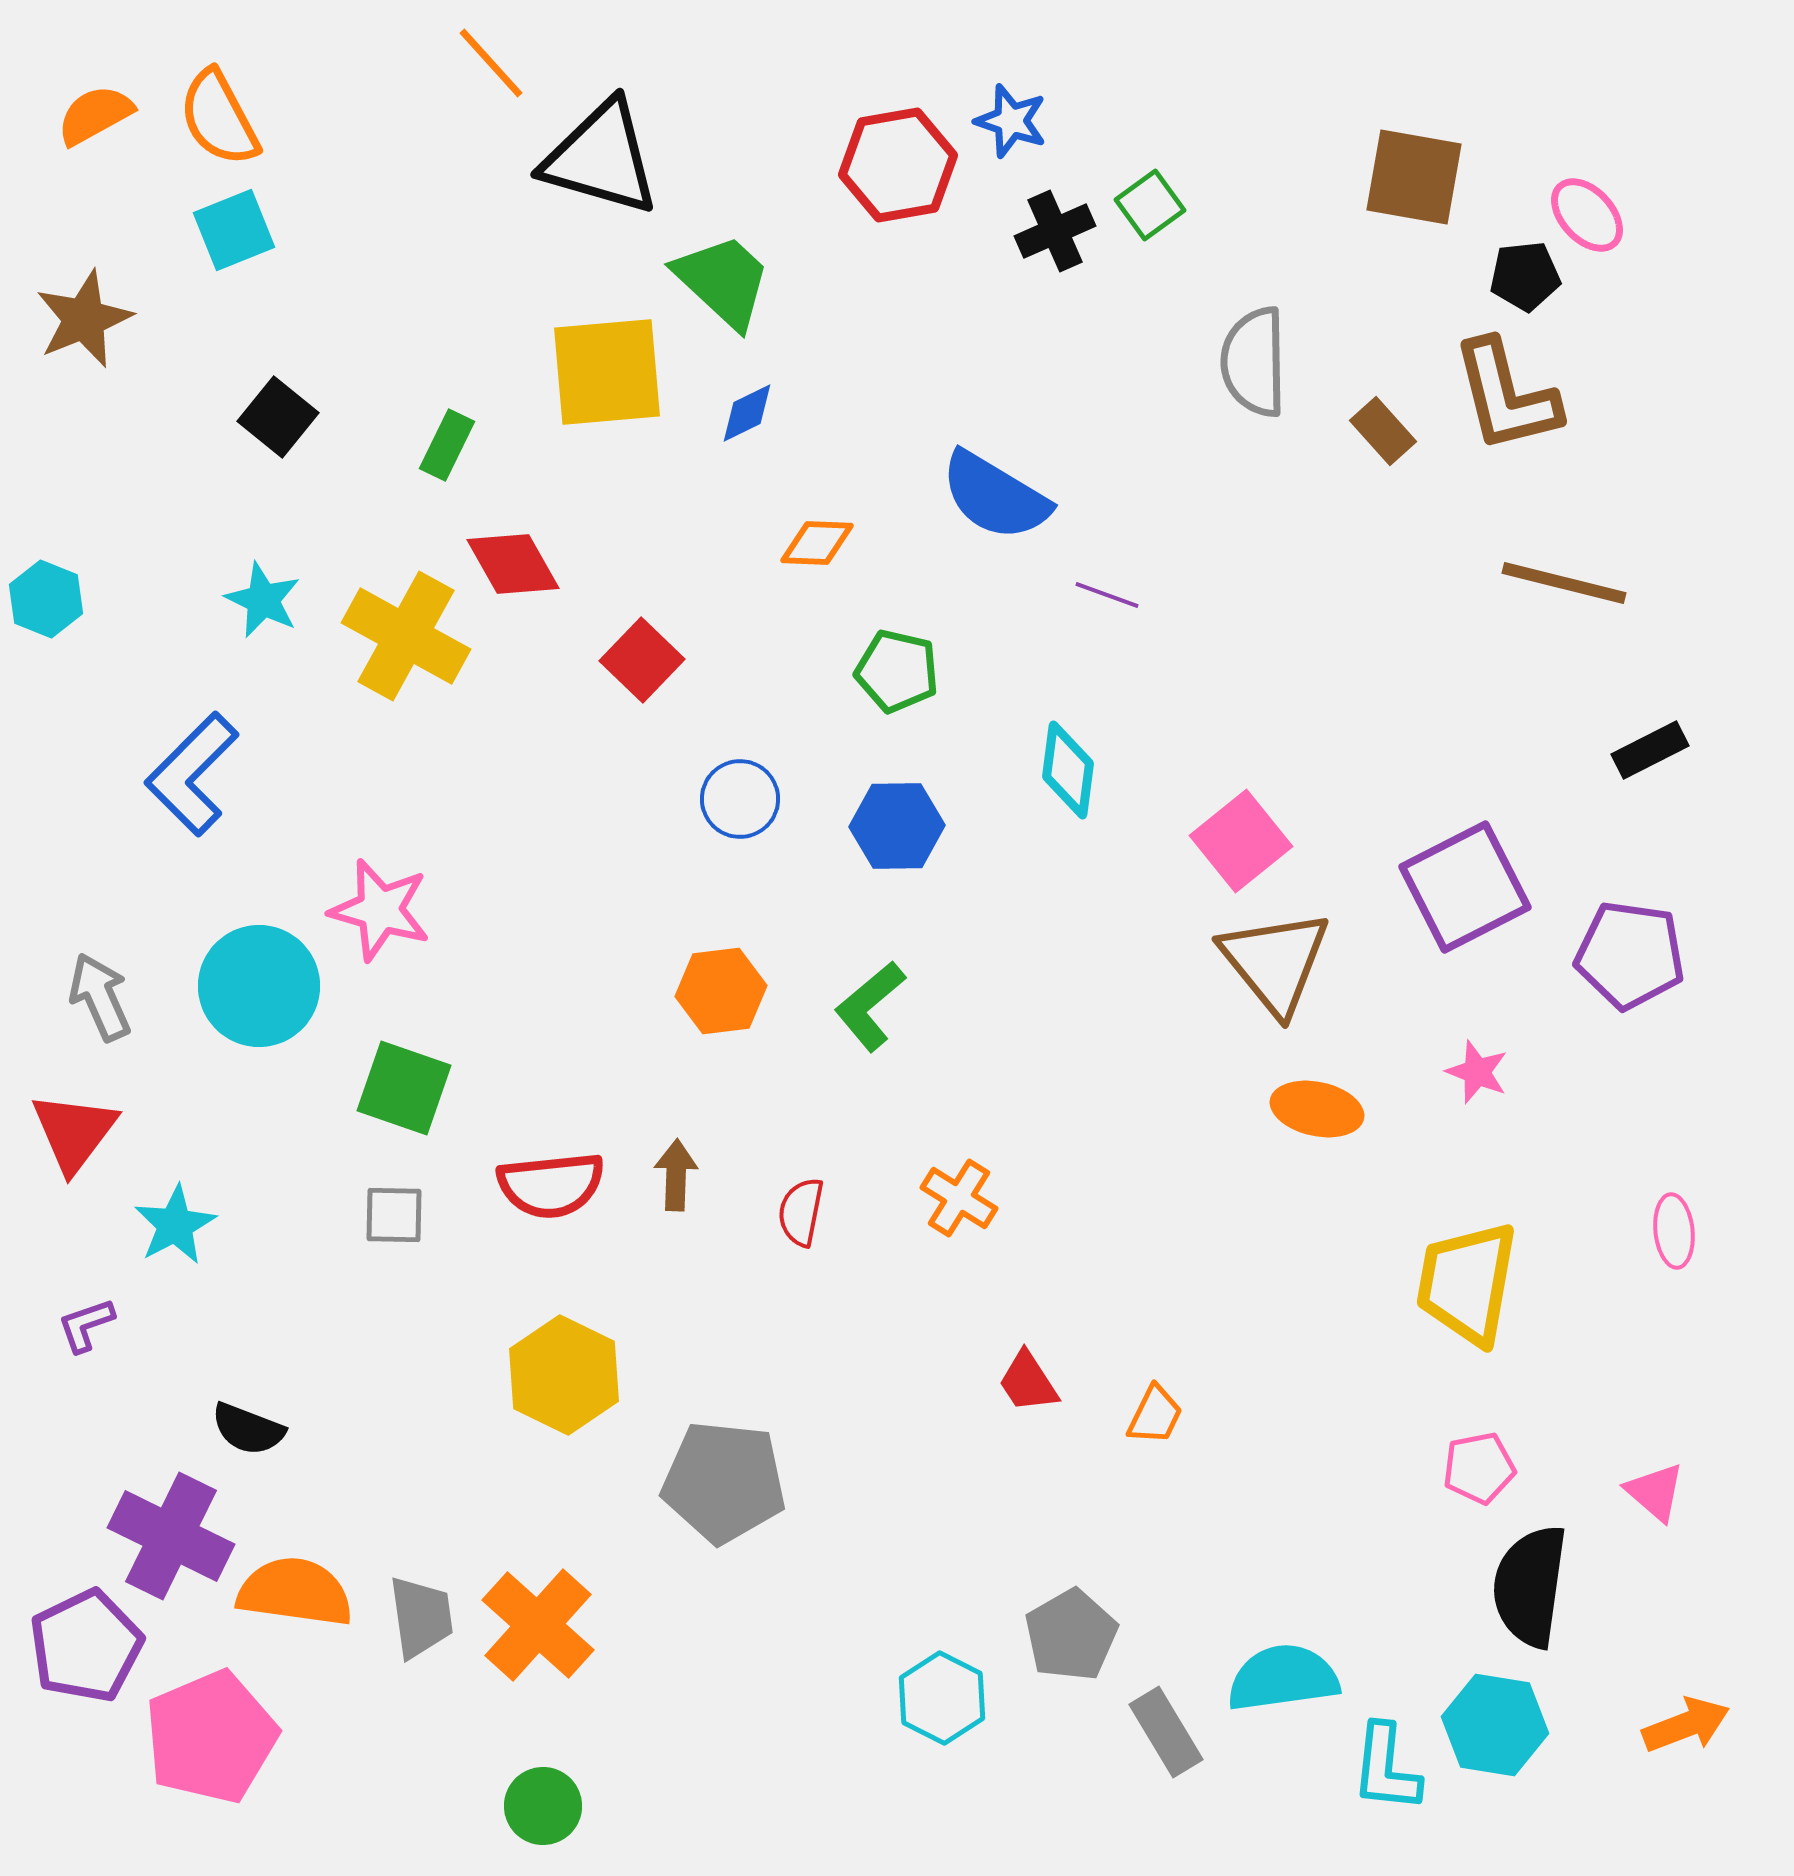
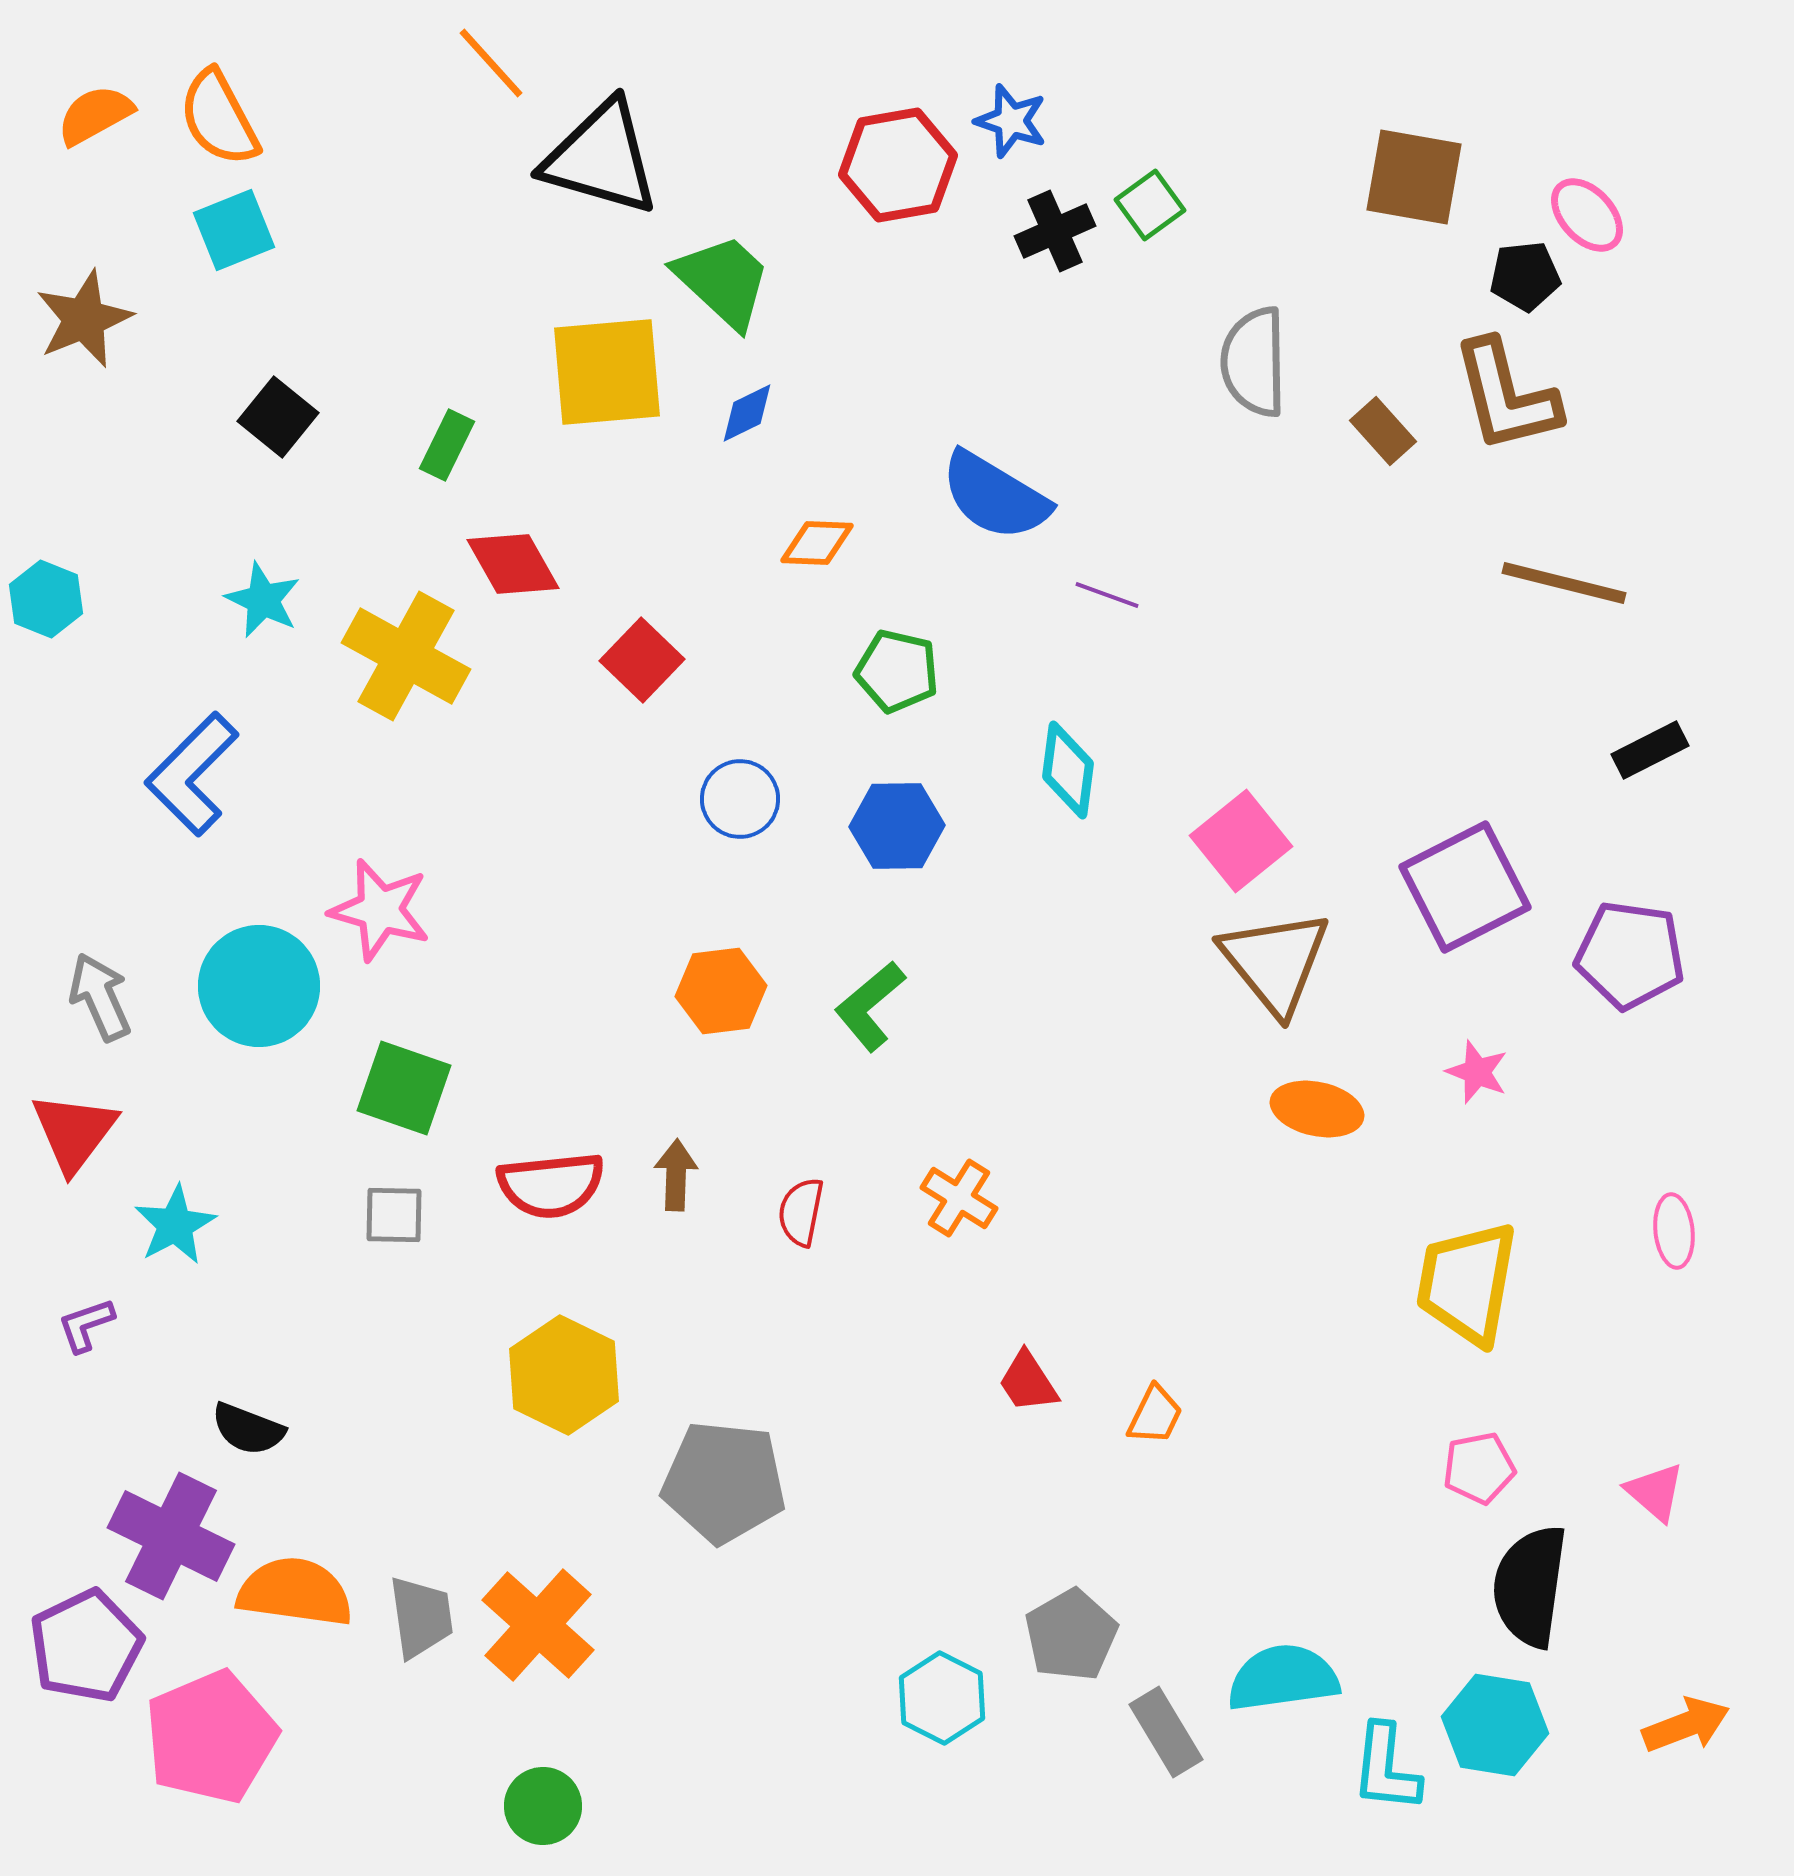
yellow cross at (406, 636): moved 20 px down
